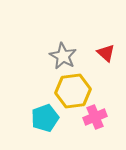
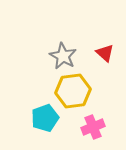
red triangle: moved 1 px left
pink cross: moved 2 px left, 10 px down
